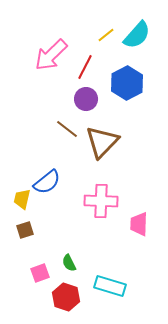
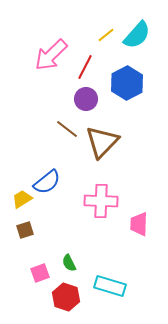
yellow trapezoid: rotated 45 degrees clockwise
